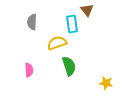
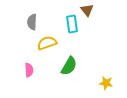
yellow semicircle: moved 10 px left
green semicircle: rotated 48 degrees clockwise
